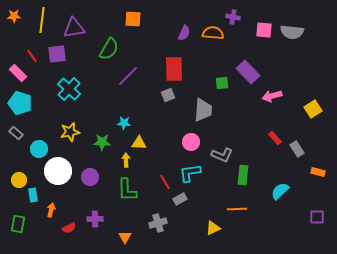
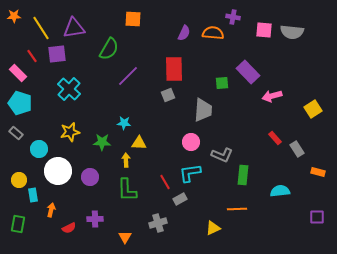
yellow line at (42, 20): moved 1 px left, 8 px down; rotated 40 degrees counterclockwise
cyan semicircle at (280, 191): rotated 36 degrees clockwise
